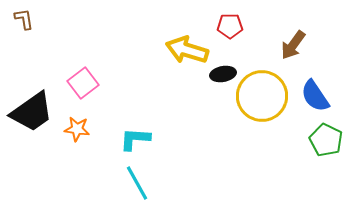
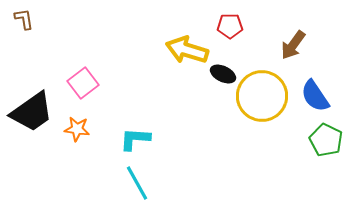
black ellipse: rotated 35 degrees clockwise
